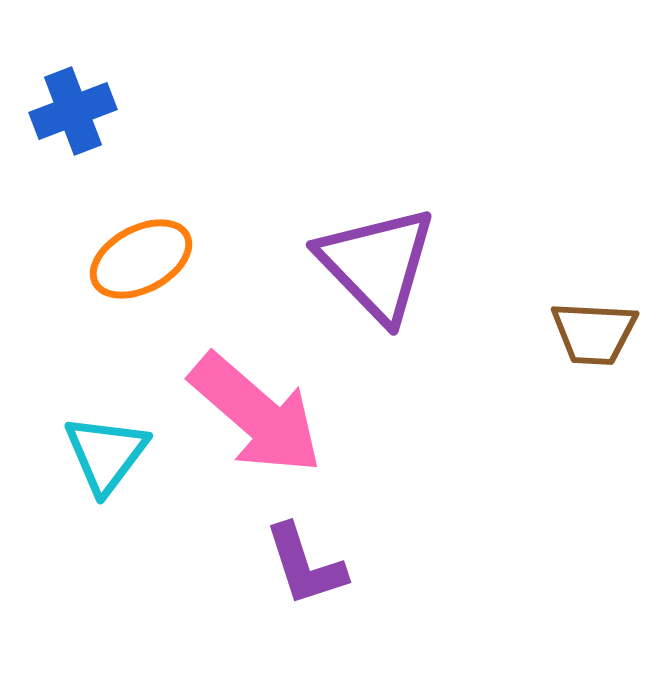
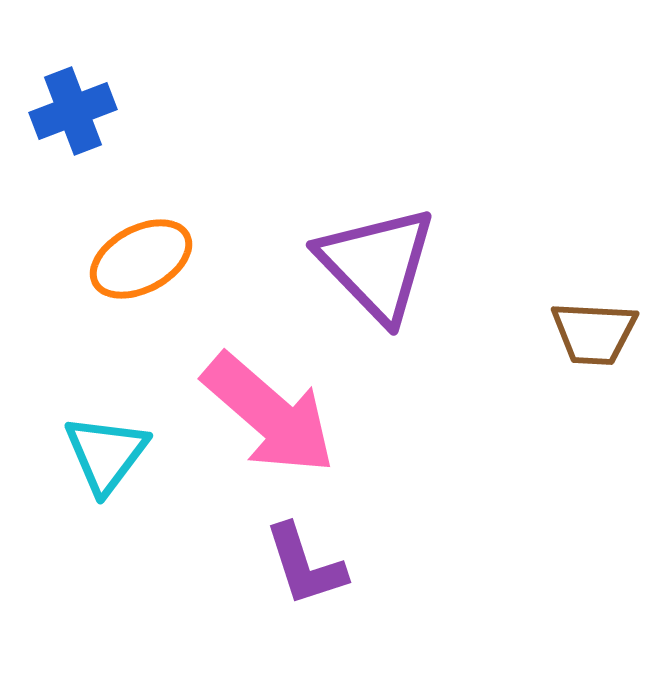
pink arrow: moved 13 px right
